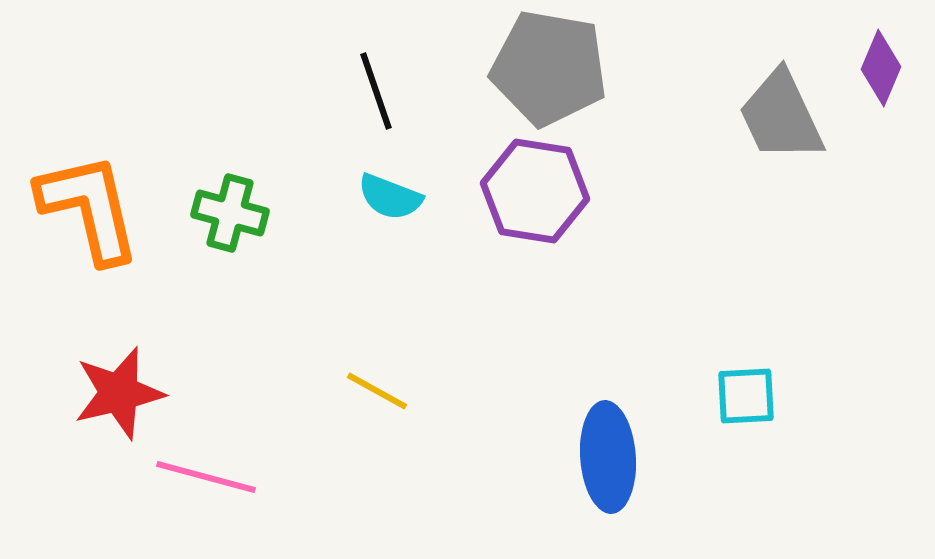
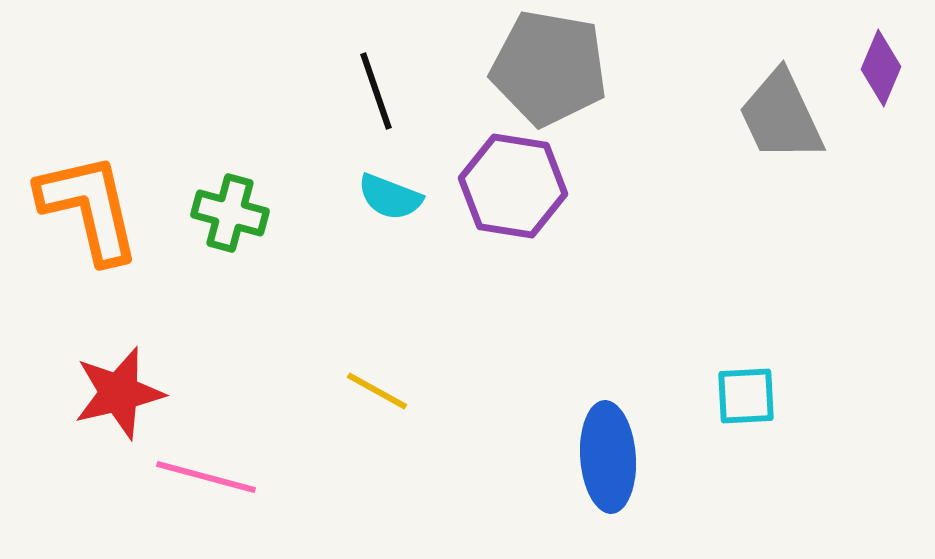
purple hexagon: moved 22 px left, 5 px up
